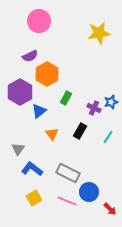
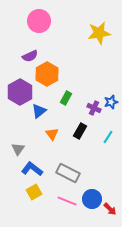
blue circle: moved 3 px right, 7 px down
yellow square: moved 6 px up
